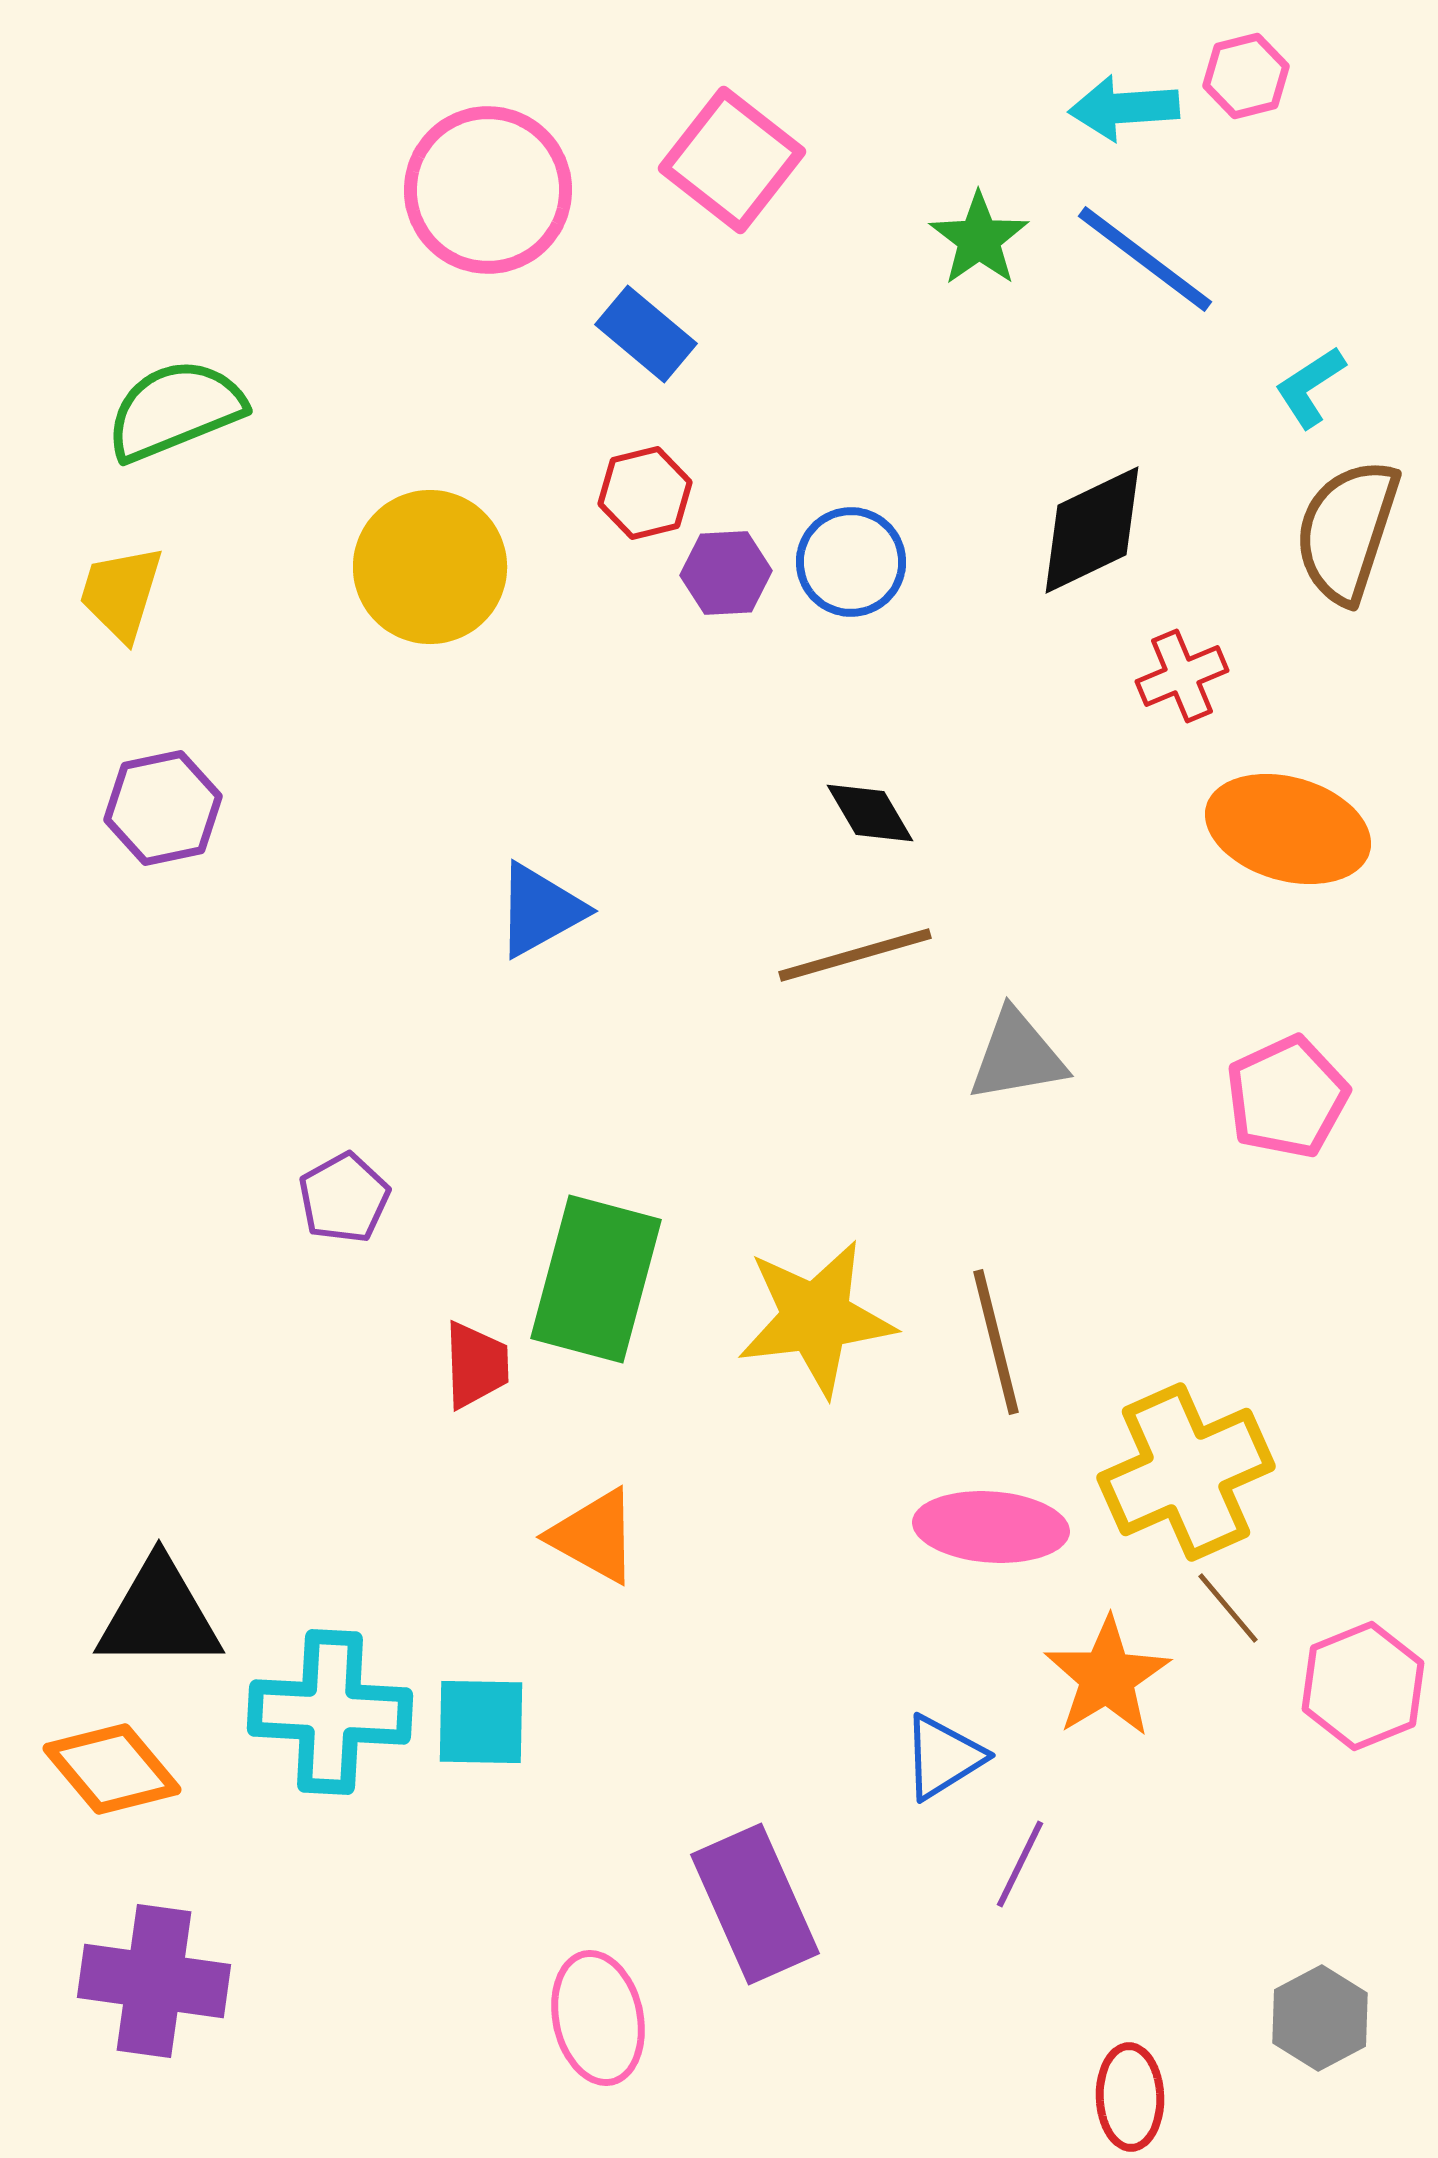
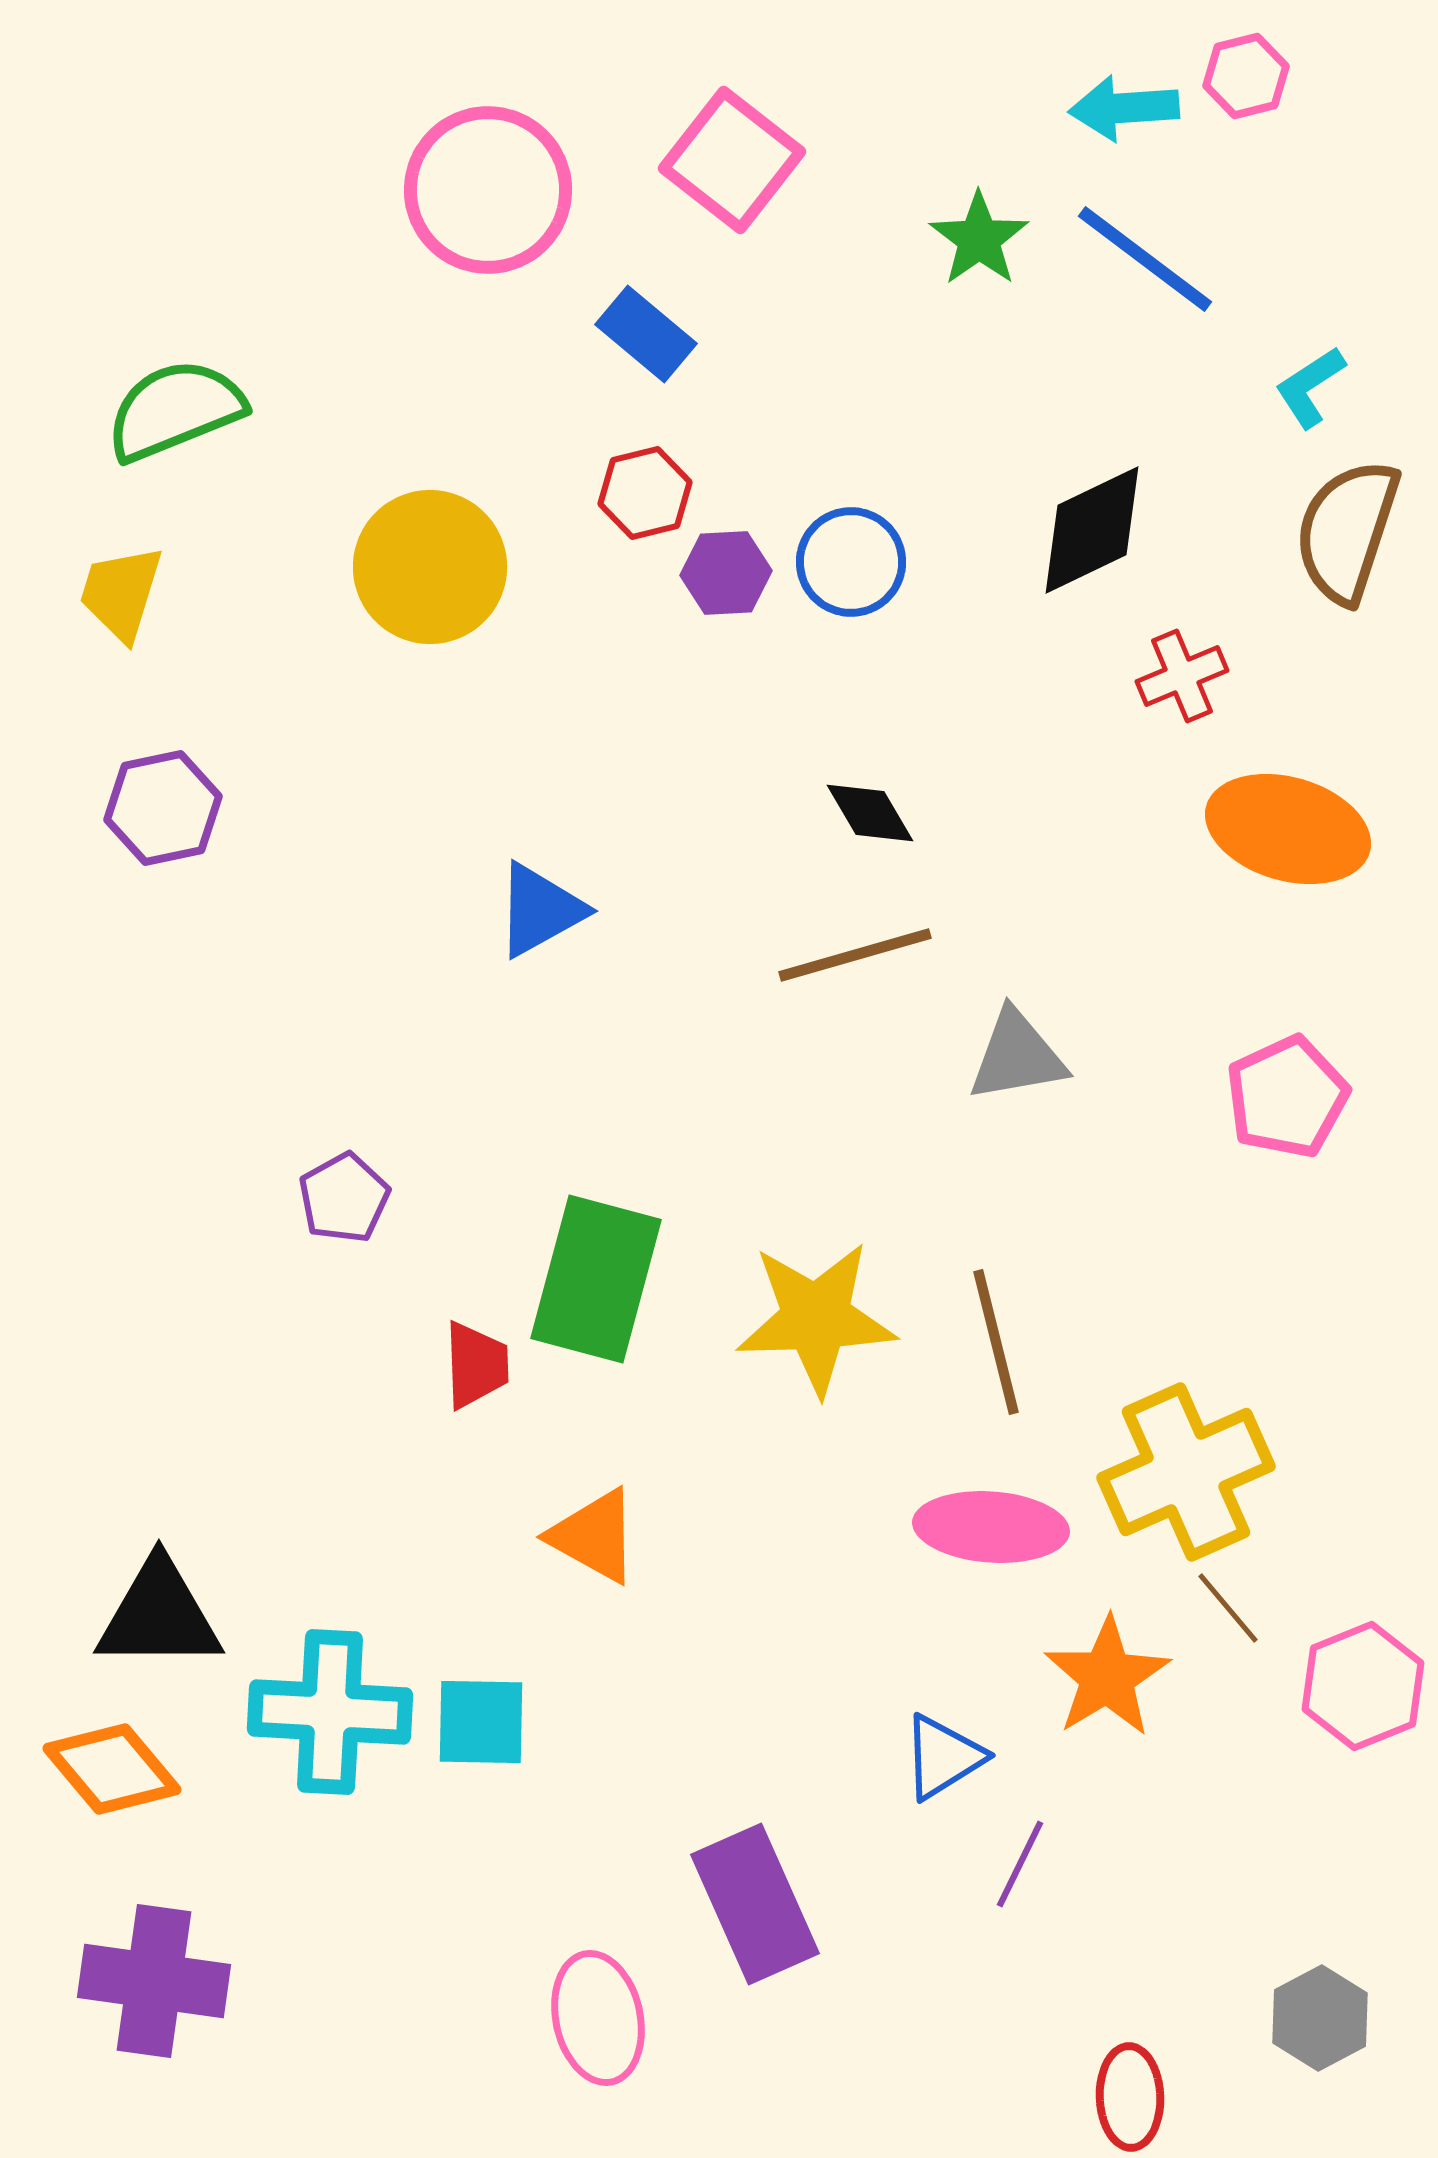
yellow star at (816, 1318): rotated 5 degrees clockwise
